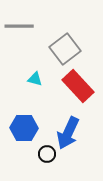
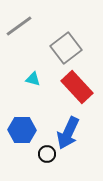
gray line: rotated 36 degrees counterclockwise
gray square: moved 1 px right, 1 px up
cyan triangle: moved 2 px left
red rectangle: moved 1 px left, 1 px down
blue hexagon: moved 2 px left, 2 px down
